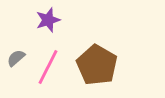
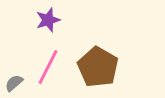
gray semicircle: moved 2 px left, 25 px down
brown pentagon: moved 1 px right, 2 px down
